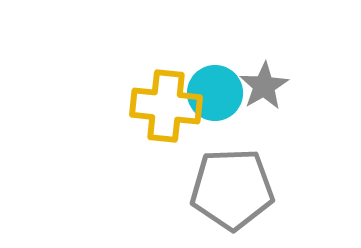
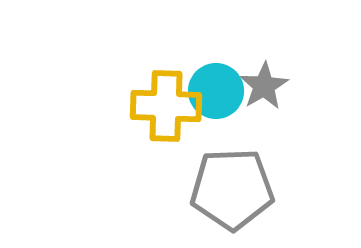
cyan circle: moved 1 px right, 2 px up
yellow cross: rotated 4 degrees counterclockwise
